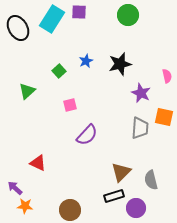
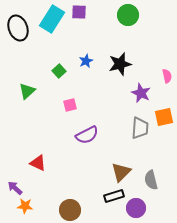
black ellipse: rotated 10 degrees clockwise
orange square: rotated 24 degrees counterclockwise
purple semicircle: rotated 20 degrees clockwise
